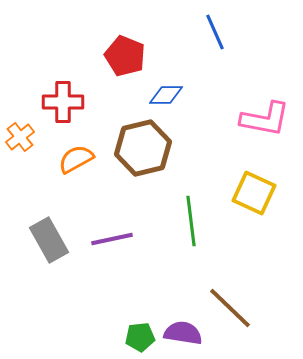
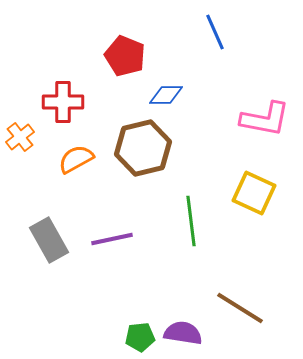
brown line: moved 10 px right; rotated 12 degrees counterclockwise
